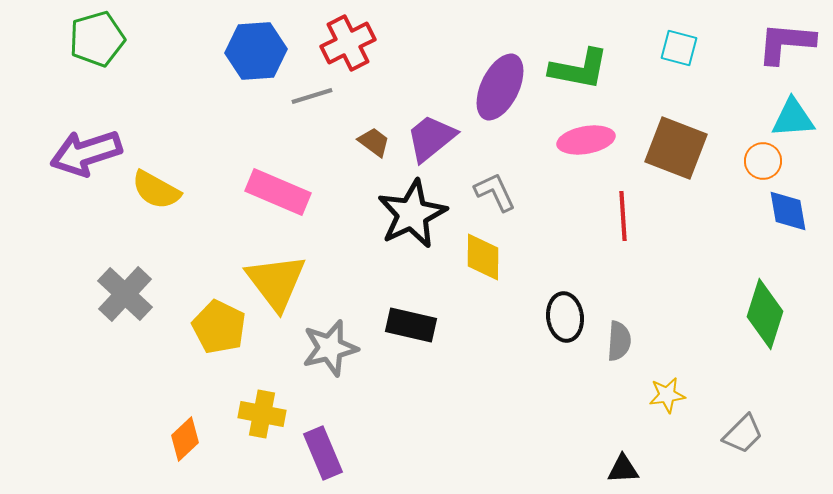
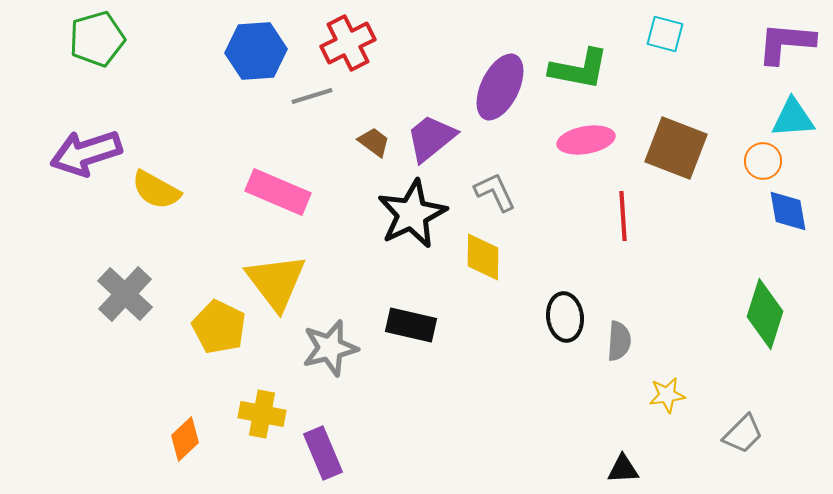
cyan square: moved 14 px left, 14 px up
